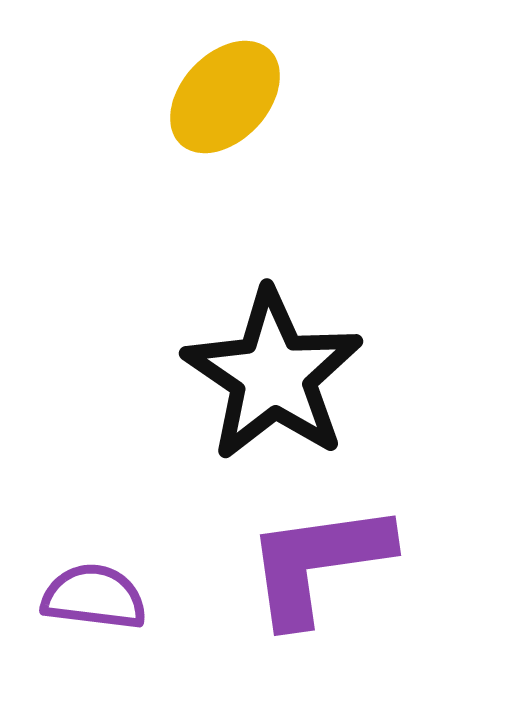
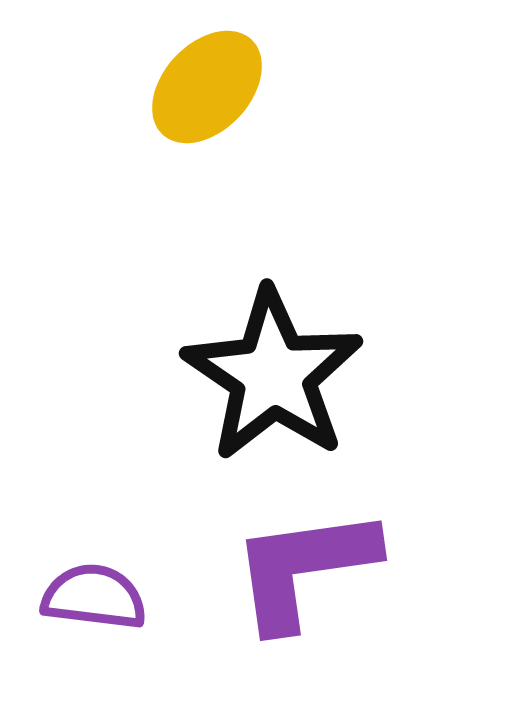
yellow ellipse: moved 18 px left, 10 px up
purple L-shape: moved 14 px left, 5 px down
